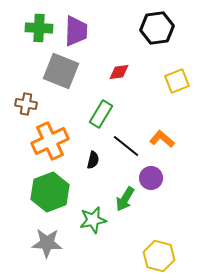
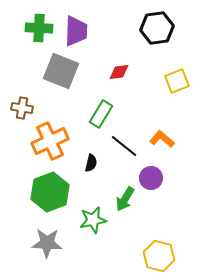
brown cross: moved 4 px left, 4 px down
black line: moved 2 px left
black semicircle: moved 2 px left, 3 px down
